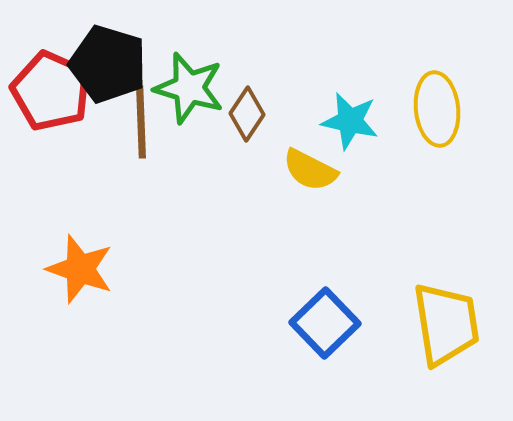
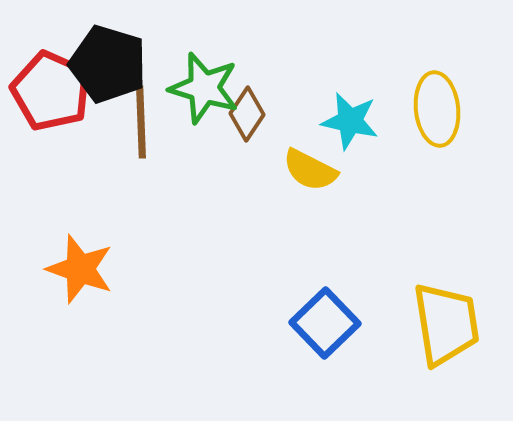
green star: moved 15 px right
